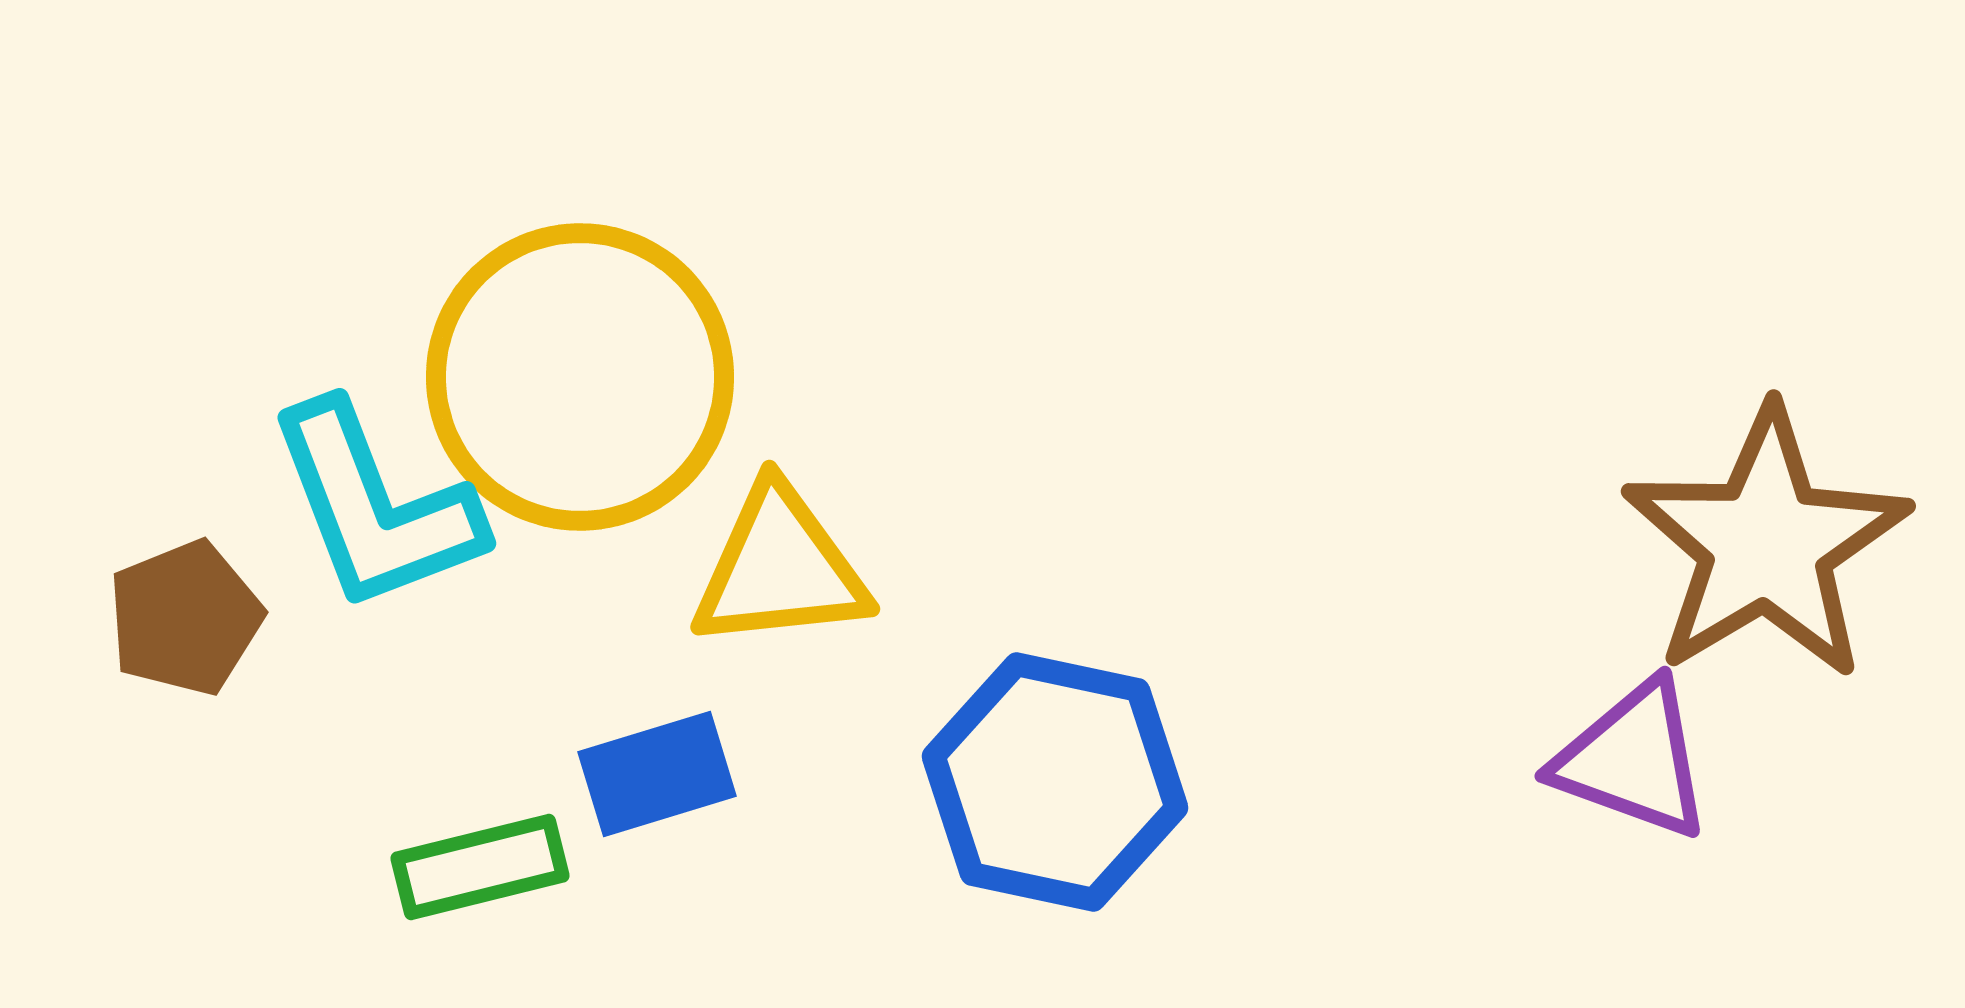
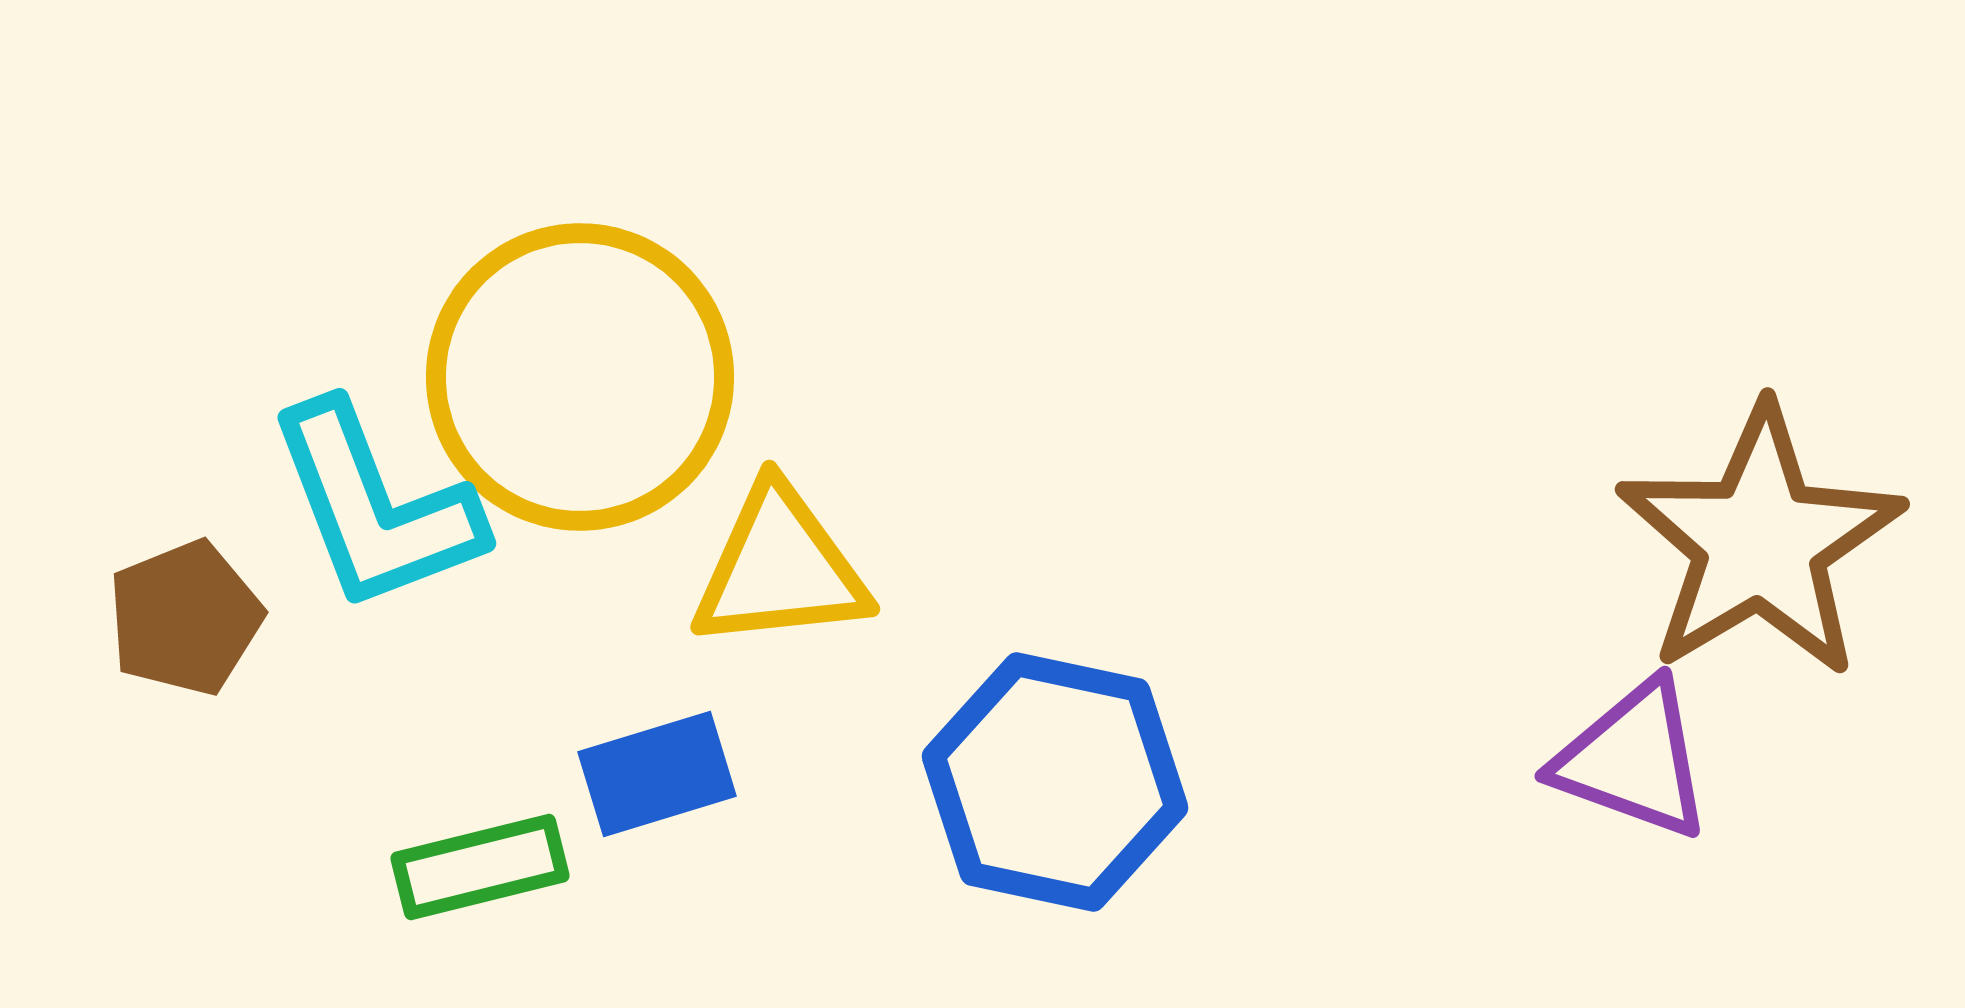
brown star: moved 6 px left, 2 px up
